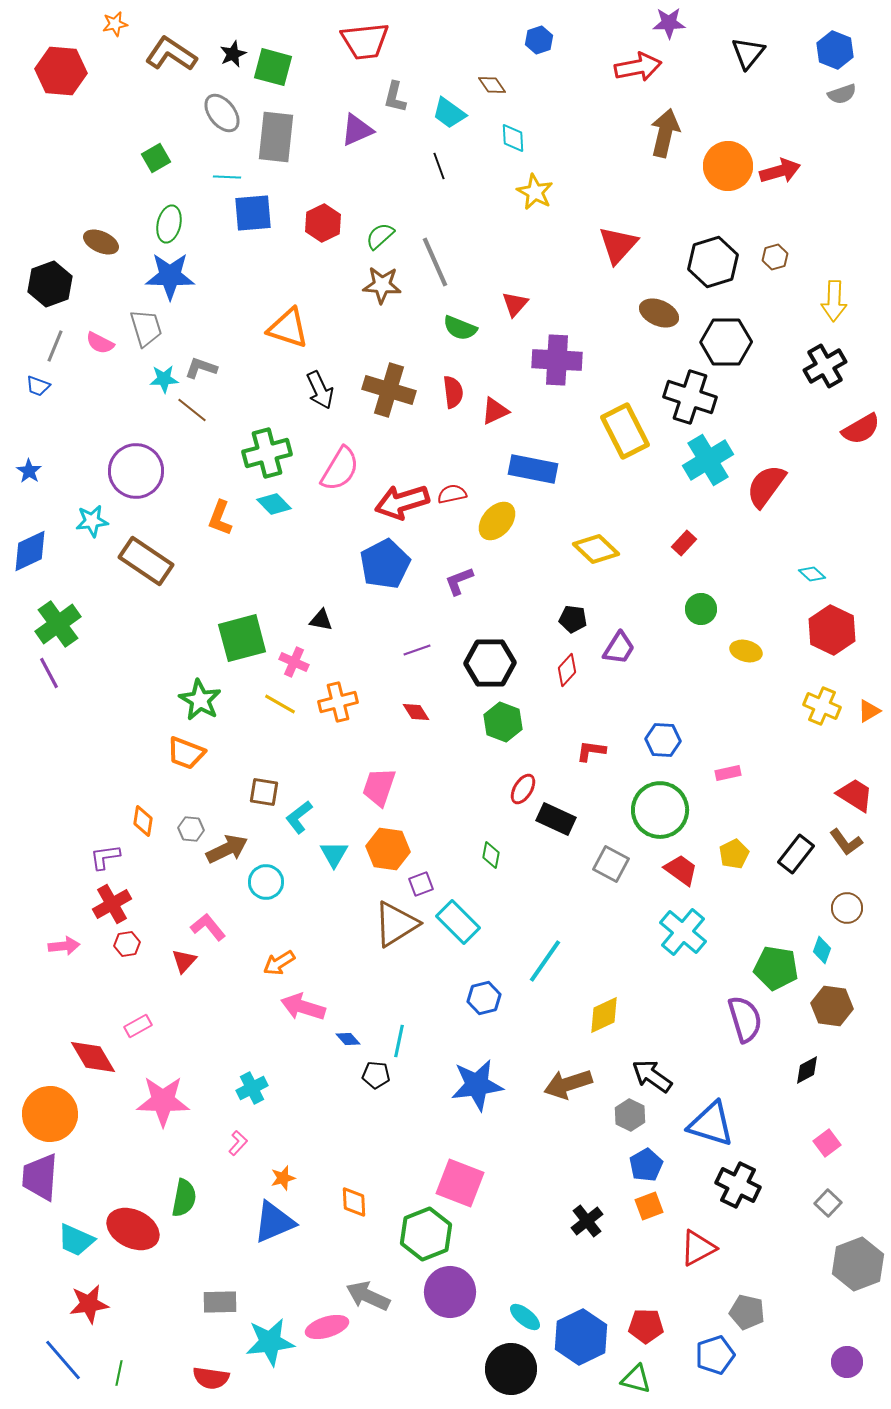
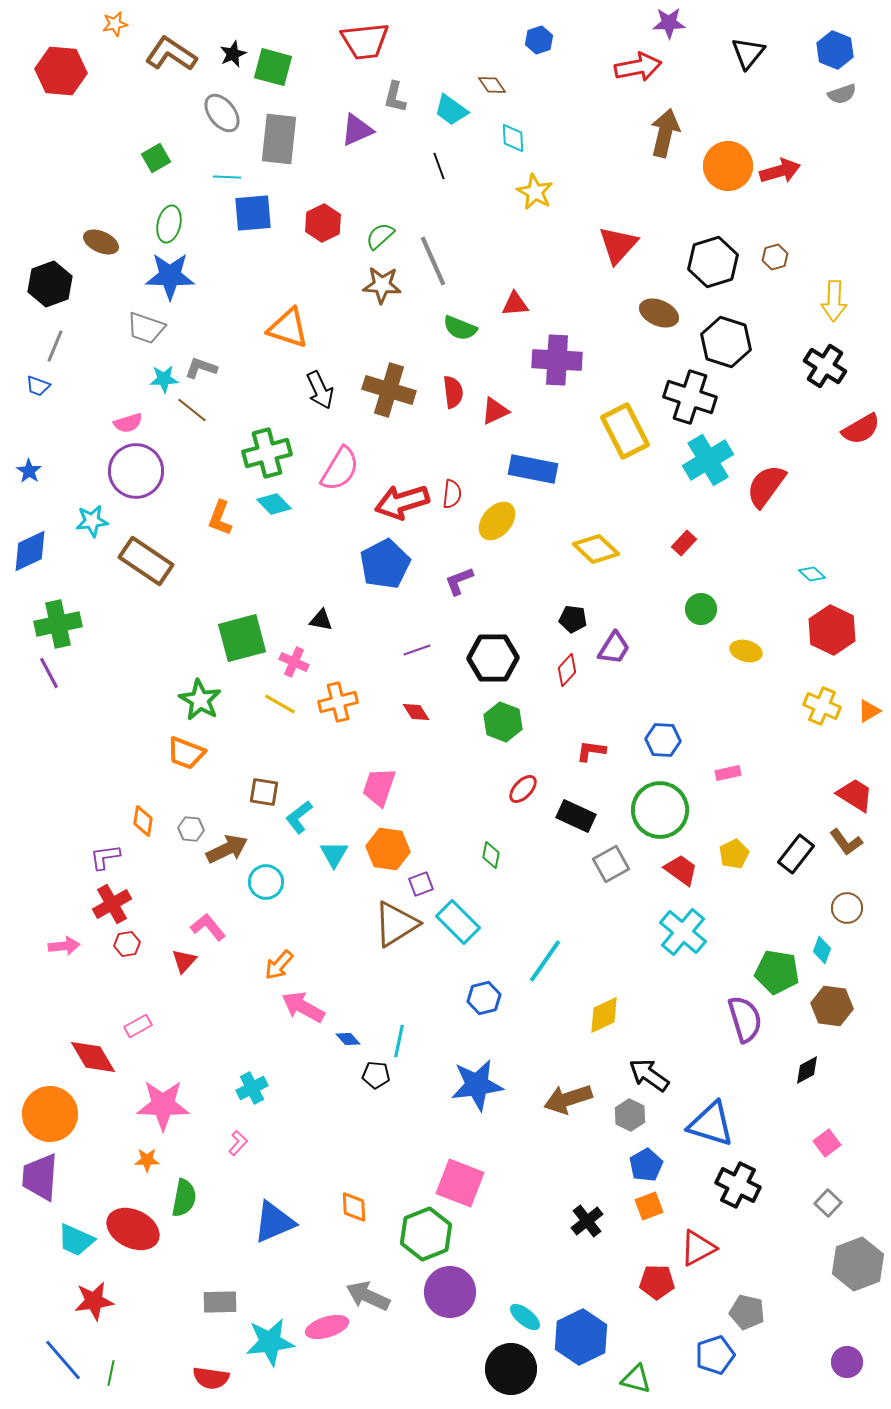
cyan trapezoid at (449, 113): moved 2 px right, 3 px up
gray rectangle at (276, 137): moved 3 px right, 2 px down
gray line at (435, 262): moved 2 px left, 1 px up
red triangle at (515, 304): rotated 44 degrees clockwise
gray trapezoid at (146, 328): rotated 126 degrees clockwise
black hexagon at (726, 342): rotated 18 degrees clockwise
pink semicircle at (100, 343): moved 28 px right, 80 px down; rotated 44 degrees counterclockwise
black cross at (825, 366): rotated 27 degrees counterclockwise
red semicircle at (452, 494): rotated 108 degrees clockwise
green cross at (58, 624): rotated 24 degrees clockwise
purple trapezoid at (619, 648): moved 5 px left
black hexagon at (490, 663): moved 3 px right, 5 px up
red ellipse at (523, 789): rotated 12 degrees clockwise
black rectangle at (556, 819): moved 20 px right, 3 px up
gray square at (611, 864): rotated 33 degrees clockwise
orange arrow at (279, 963): moved 2 px down; rotated 16 degrees counterclockwise
green pentagon at (776, 968): moved 1 px right, 4 px down
pink arrow at (303, 1007): rotated 12 degrees clockwise
black arrow at (652, 1076): moved 3 px left, 1 px up
brown arrow at (568, 1084): moved 15 px down
pink star at (163, 1101): moved 4 px down
orange star at (283, 1178): moved 136 px left, 18 px up; rotated 15 degrees clockwise
orange diamond at (354, 1202): moved 5 px down
red star at (89, 1304): moved 5 px right, 3 px up
red pentagon at (646, 1326): moved 11 px right, 44 px up
green line at (119, 1373): moved 8 px left
